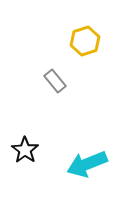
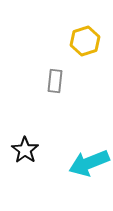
gray rectangle: rotated 45 degrees clockwise
cyan arrow: moved 2 px right, 1 px up
